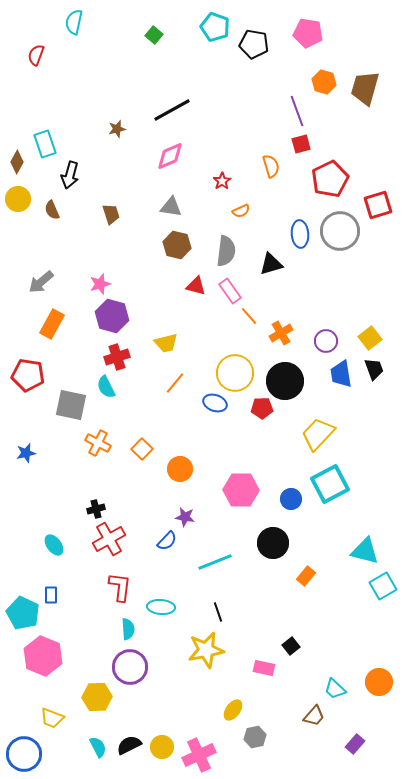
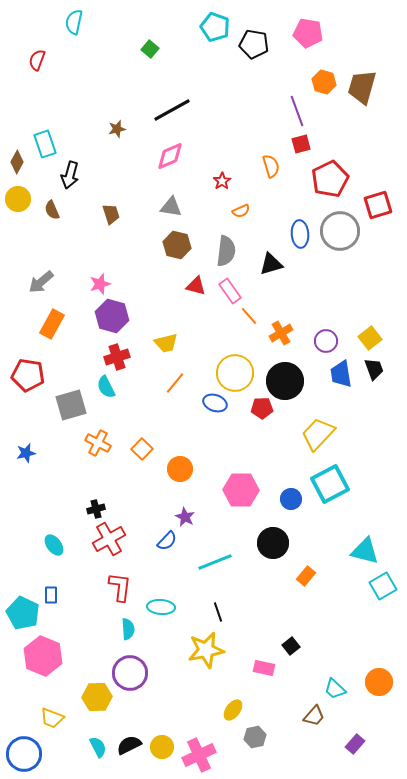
green square at (154, 35): moved 4 px left, 14 px down
red semicircle at (36, 55): moved 1 px right, 5 px down
brown trapezoid at (365, 88): moved 3 px left, 1 px up
gray square at (71, 405): rotated 28 degrees counterclockwise
purple star at (185, 517): rotated 18 degrees clockwise
purple circle at (130, 667): moved 6 px down
